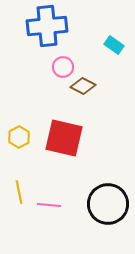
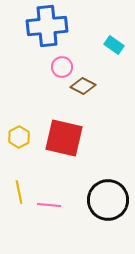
pink circle: moved 1 px left
black circle: moved 4 px up
